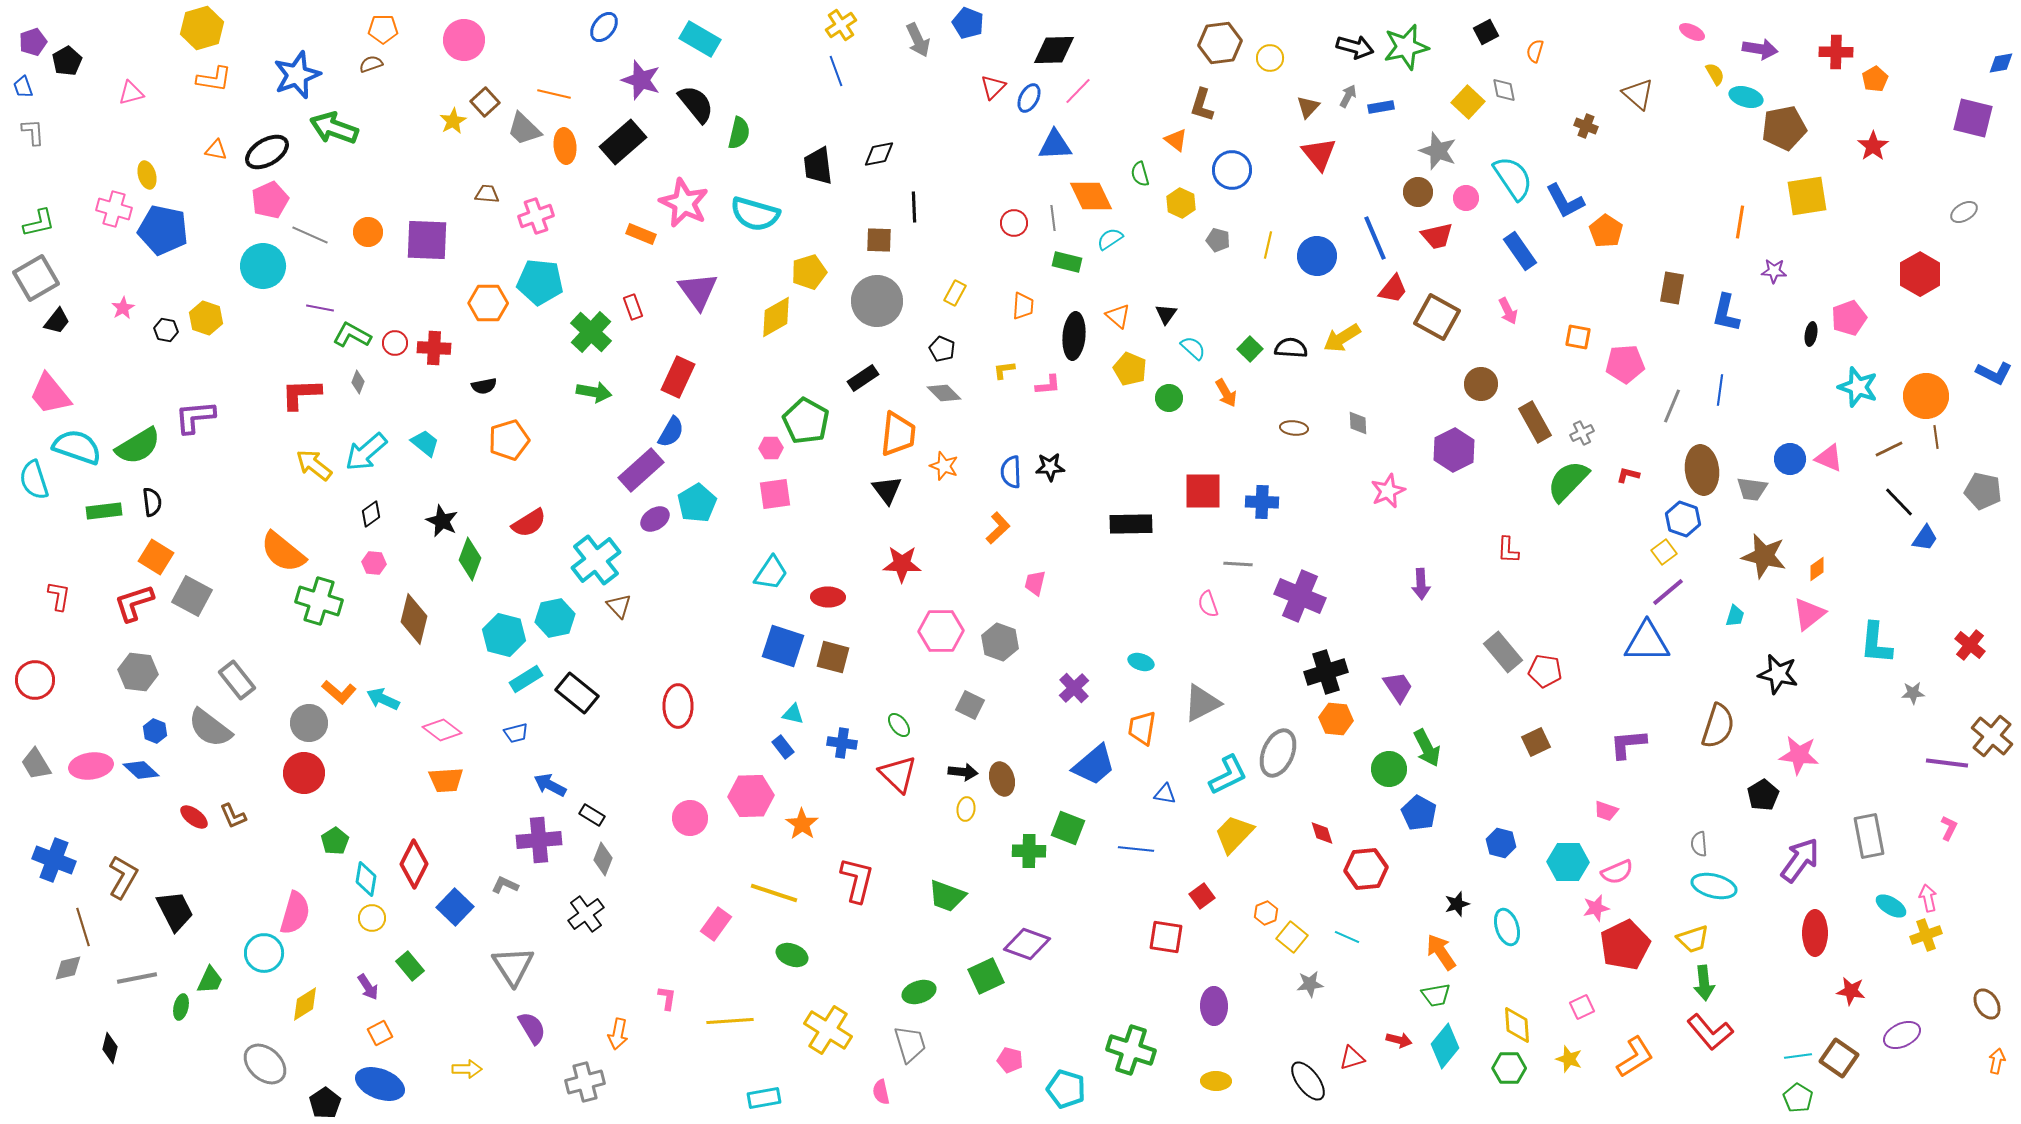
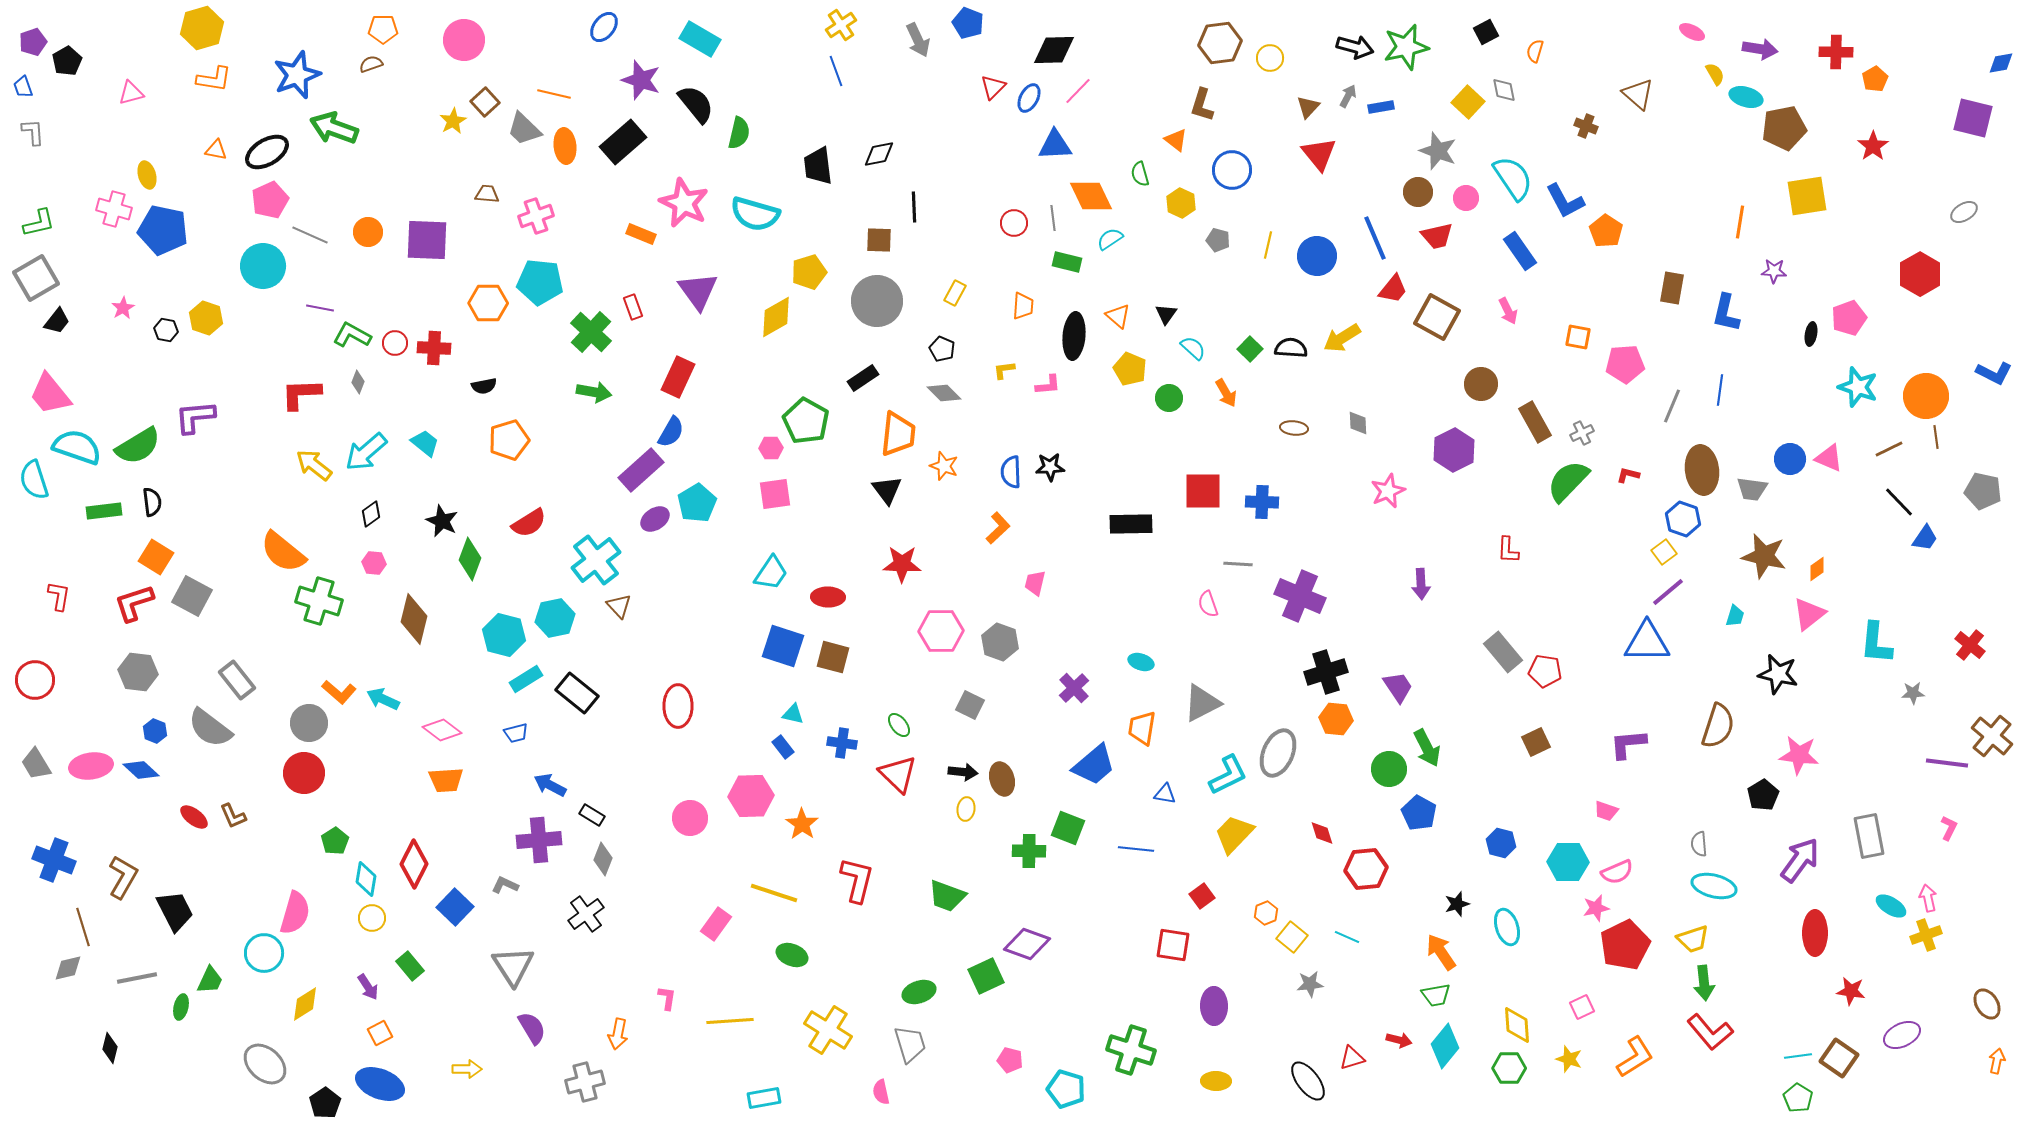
red square at (1166, 937): moved 7 px right, 8 px down
